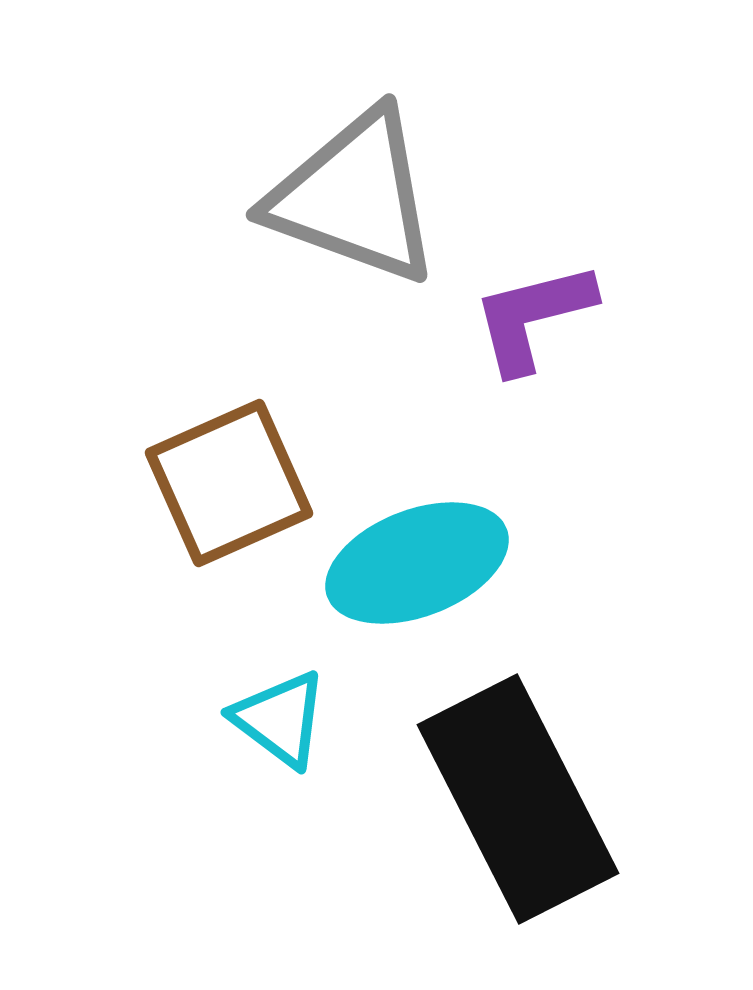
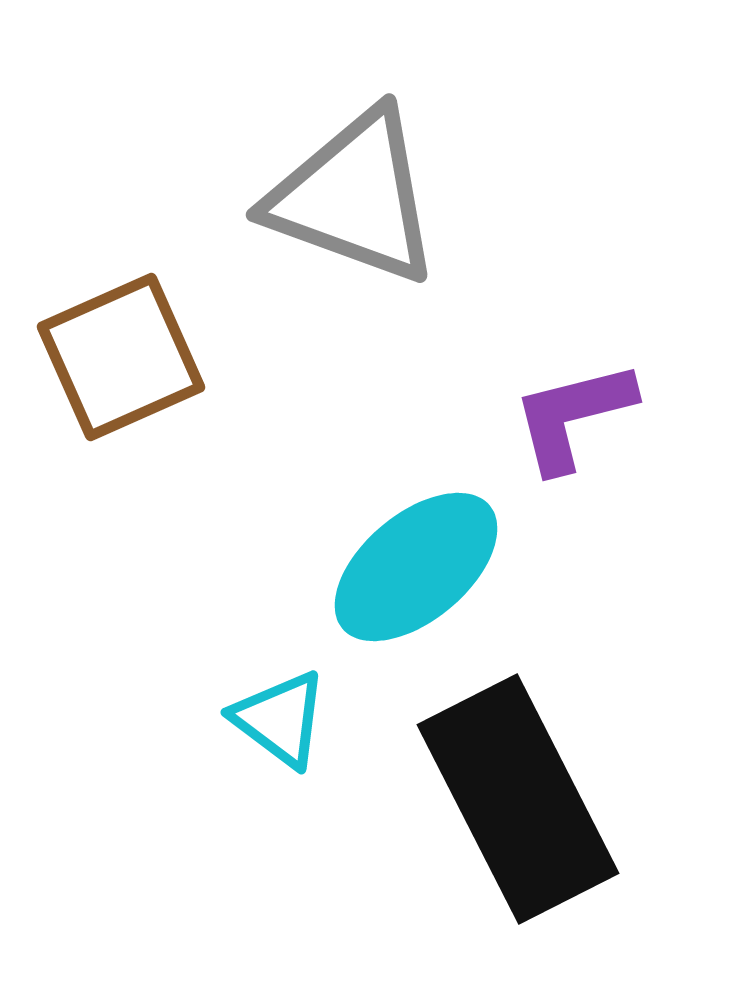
purple L-shape: moved 40 px right, 99 px down
brown square: moved 108 px left, 126 px up
cyan ellipse: moved 1 px left, 4 px down; rotated 19 degrees counterclockwise
